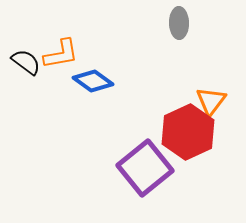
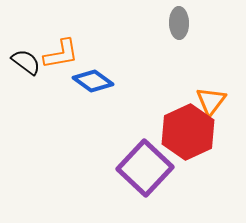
purple square: rotated 8 degrees counterclockwise
